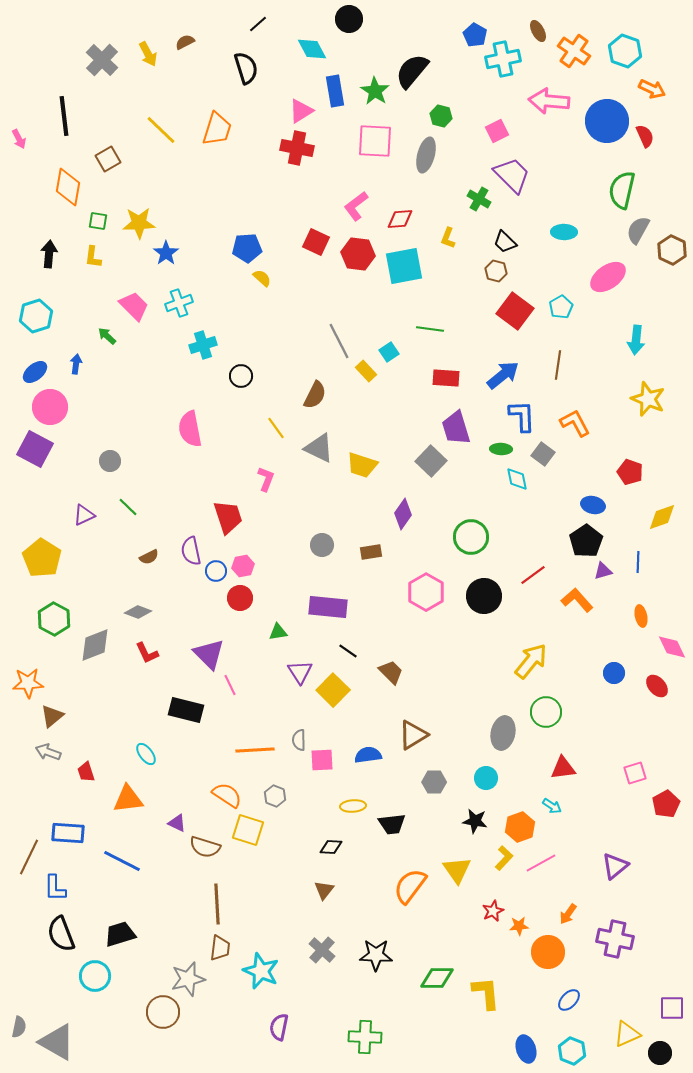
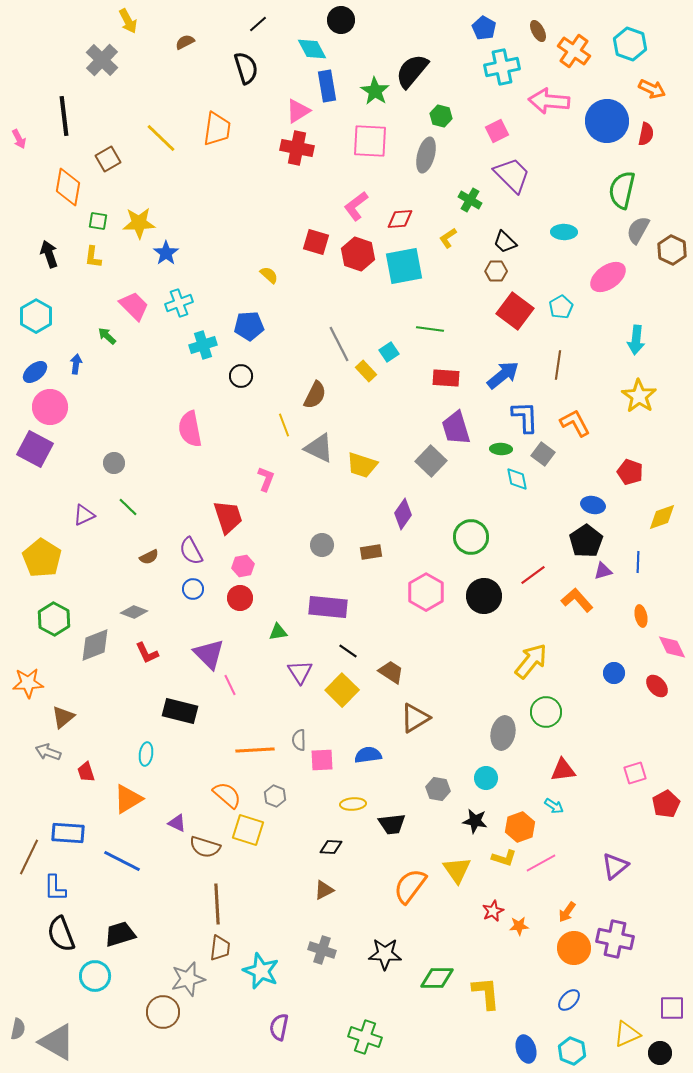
black circle at (349, 19): moved 8 px left, 1 px down
blue pentagon at (475, 35): moved 9 px right, 7 px up
cyan hexagon at (625, 51): moved 5 px right, 7 px up
yellow arrow at (148, 54): moved 20 px left, 33 px up
cyan cross at (503, 59): moved 1 px left, 8 px down
blue rectangle at (335, 91): moved 8 px left, 5 px up
pink triangle at (301, 111): moved 3 px left
orange trapezoid at (217, 129): rotated 9 degrees counterclockwise
yellow line at (161, 130): moved 8 px down
red semicircle at (645, 136): moved 1 px right, 2 px up; rotated 35 degrees clockwise
pink square at (375, 141): moved 5 px left
green cross at (479, 199): moved 9 px left, 1 px down
yellow L-shape at (448, 238): rotated 35 degrees clockwise
red square at (316, 242): rotated 8 degrees counterclockwise
blue pentagon at (247, 248): moved 2 px right, 78 px down
black arrow at (49, 254): rotated 24 degrees counterclockwise
red hexagon at (358, 254): rotated 12 degrees clockwise
brown hexagon at (496, 271): rotated 15 degrees counterclockwise
yellow semicircle at (262, 278): moved 7 px right, 3 px up
cyan hexagon at (36, 316): rotated 12 degrees counterclockwise
gray line at (339, 341): moved 3 px down
yellow star at (648, 399): moved 9 px left, 3 px up; rotated 12 degrees clockwise
blue L-shape at (522, 416): moved 3 px right, 1 px down
yellow line at (276, 428): moved 8 px right, 3 px up; rotated 15 degrees clockwise
gray circle at (110, 461): moved 4 px right, 2 px down
purple semicircle at (191, 551): rotated 16 degrees counterclockwise
blue circle at (216, 571): moved 23 px left, 18 px down
gray diamond at (138, 612): moved 4 px left
brown trapezoid at (391, 672): rotated 12 degrees counterclockwise
yellow square at (333, 690): moved 9 px right
black rectangle at (186, 710): moved 6 px left, 1 px down
brown triangle at (52, 716): moved 11 px right, 1 px down
brown triangle at (413, 735): moved 2 px right, 17 px up
cyan ellipse at (146, 754): rotated 45 degrees clockwise
red triangle at (563, 768): moved 2 px down
gray hexagon at (434, 782): moved 4 px right, 7 px down; rotated 10 degrees clockwise
orange semicircle at (227, 795): rotated 8 degrees clockwise
orange triangle at (128, 799): rotated 24 degrees counterclockwise
yellow ellipse at (353, 806): moved 2 px up
cyan arrow at (552, 806): moved 2 px right
yellow L-shape at (504, 858): rotated 65 degrees clockwise
brown triangle at (324, 890): rotated 25 degrees clockwise
orange arrow at (568, 914): moved 1 px left, 2 px up
gray cross at (322, 950): rotated 24 degrees counterclockwise
orange circle at (548, 952): moved 26 px right, 4 px up
black star at (376, 955): moved 9 px right, 1 px up
gray semicircle at (19, 1027): moved 1 px left, 2 px down
green cross at (365, 1037): rotated 16 degrees clockwise
